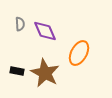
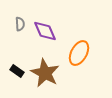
black rectangle: rotated 24 degrees clockwise
